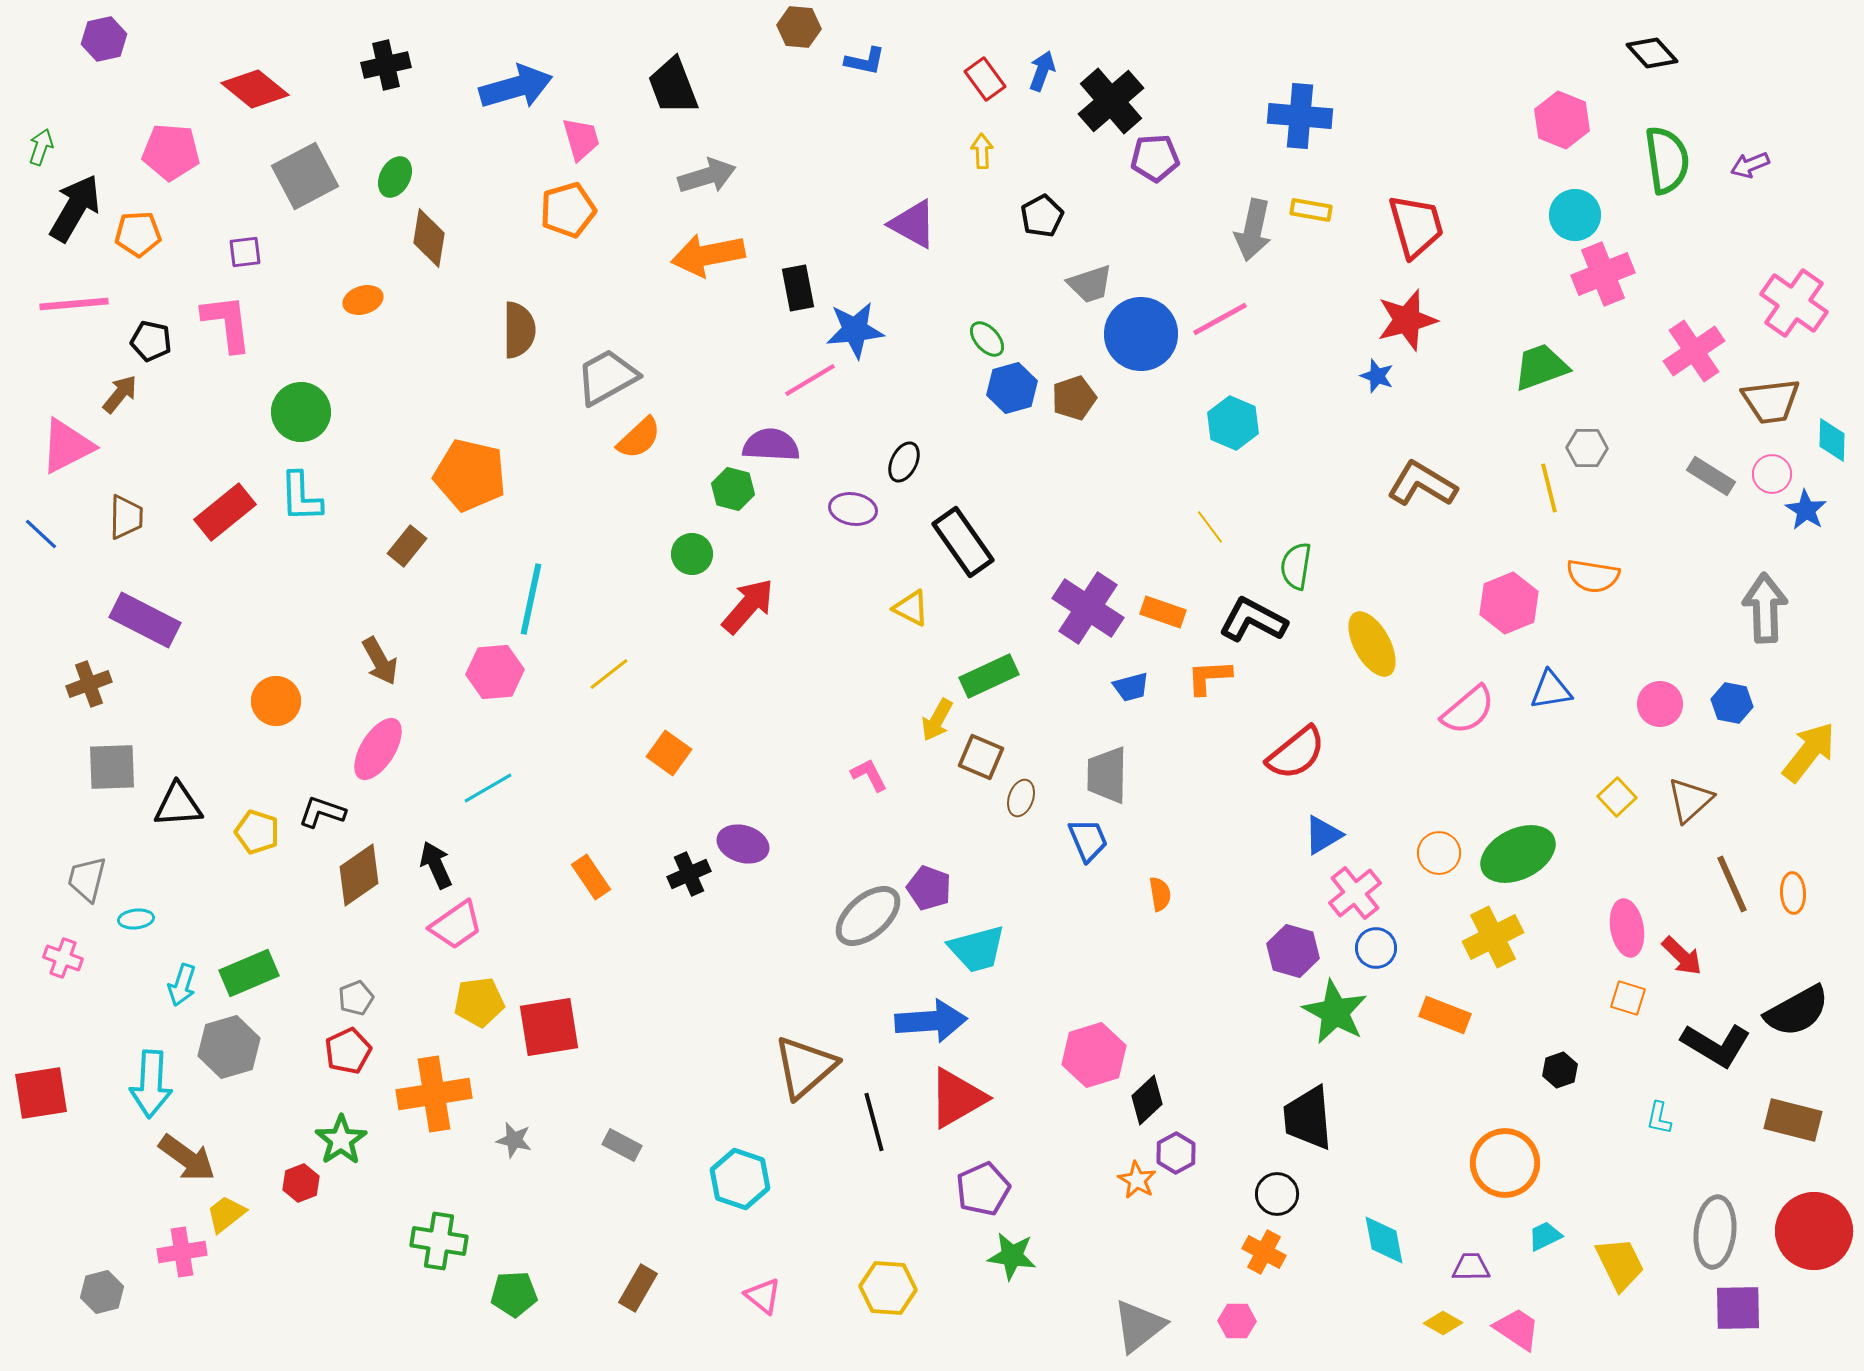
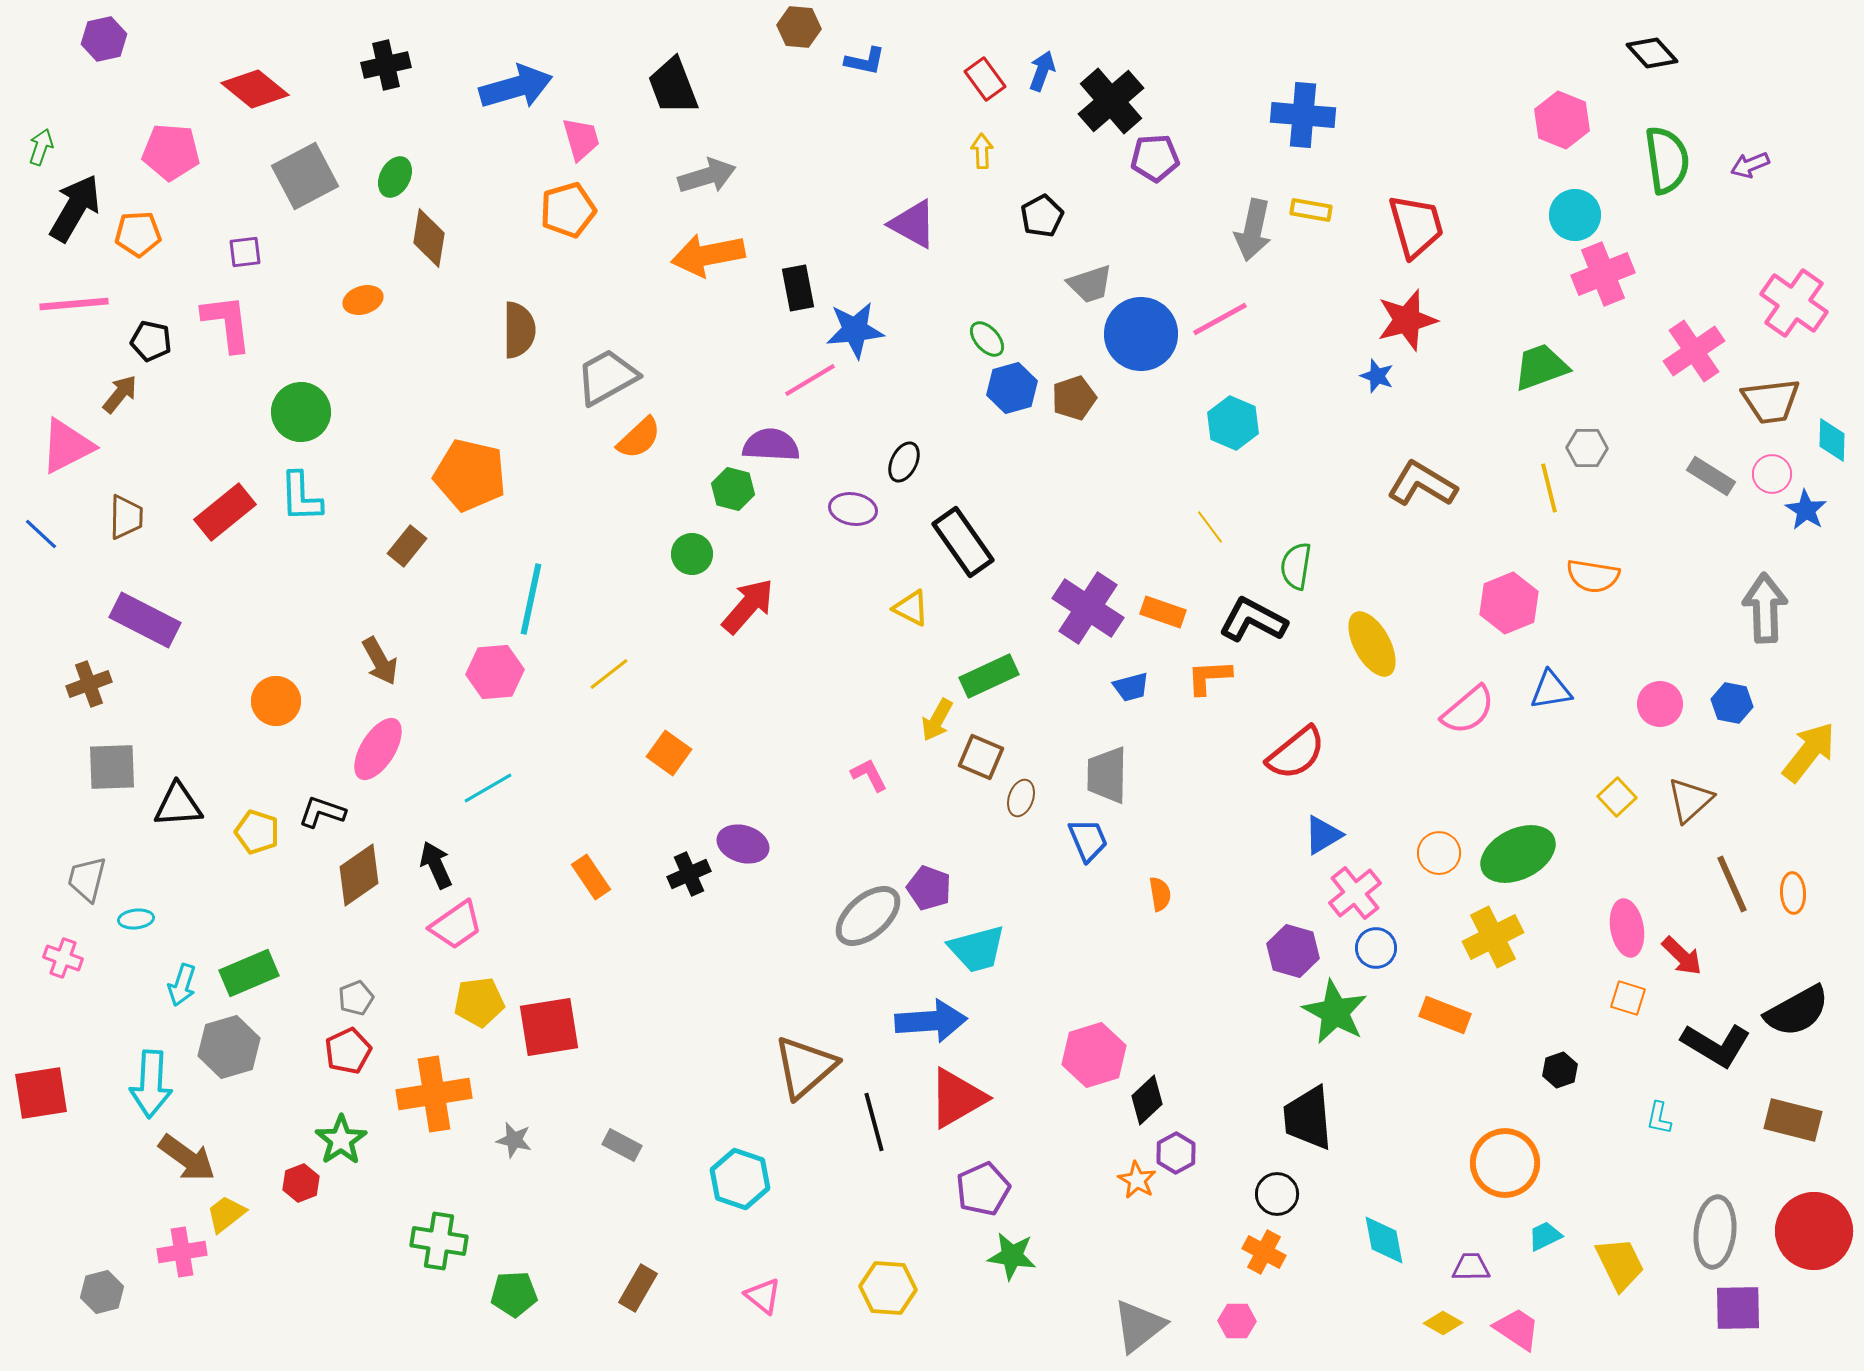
blue cross at (1300, 116): moved 3 px right, 1 px up
